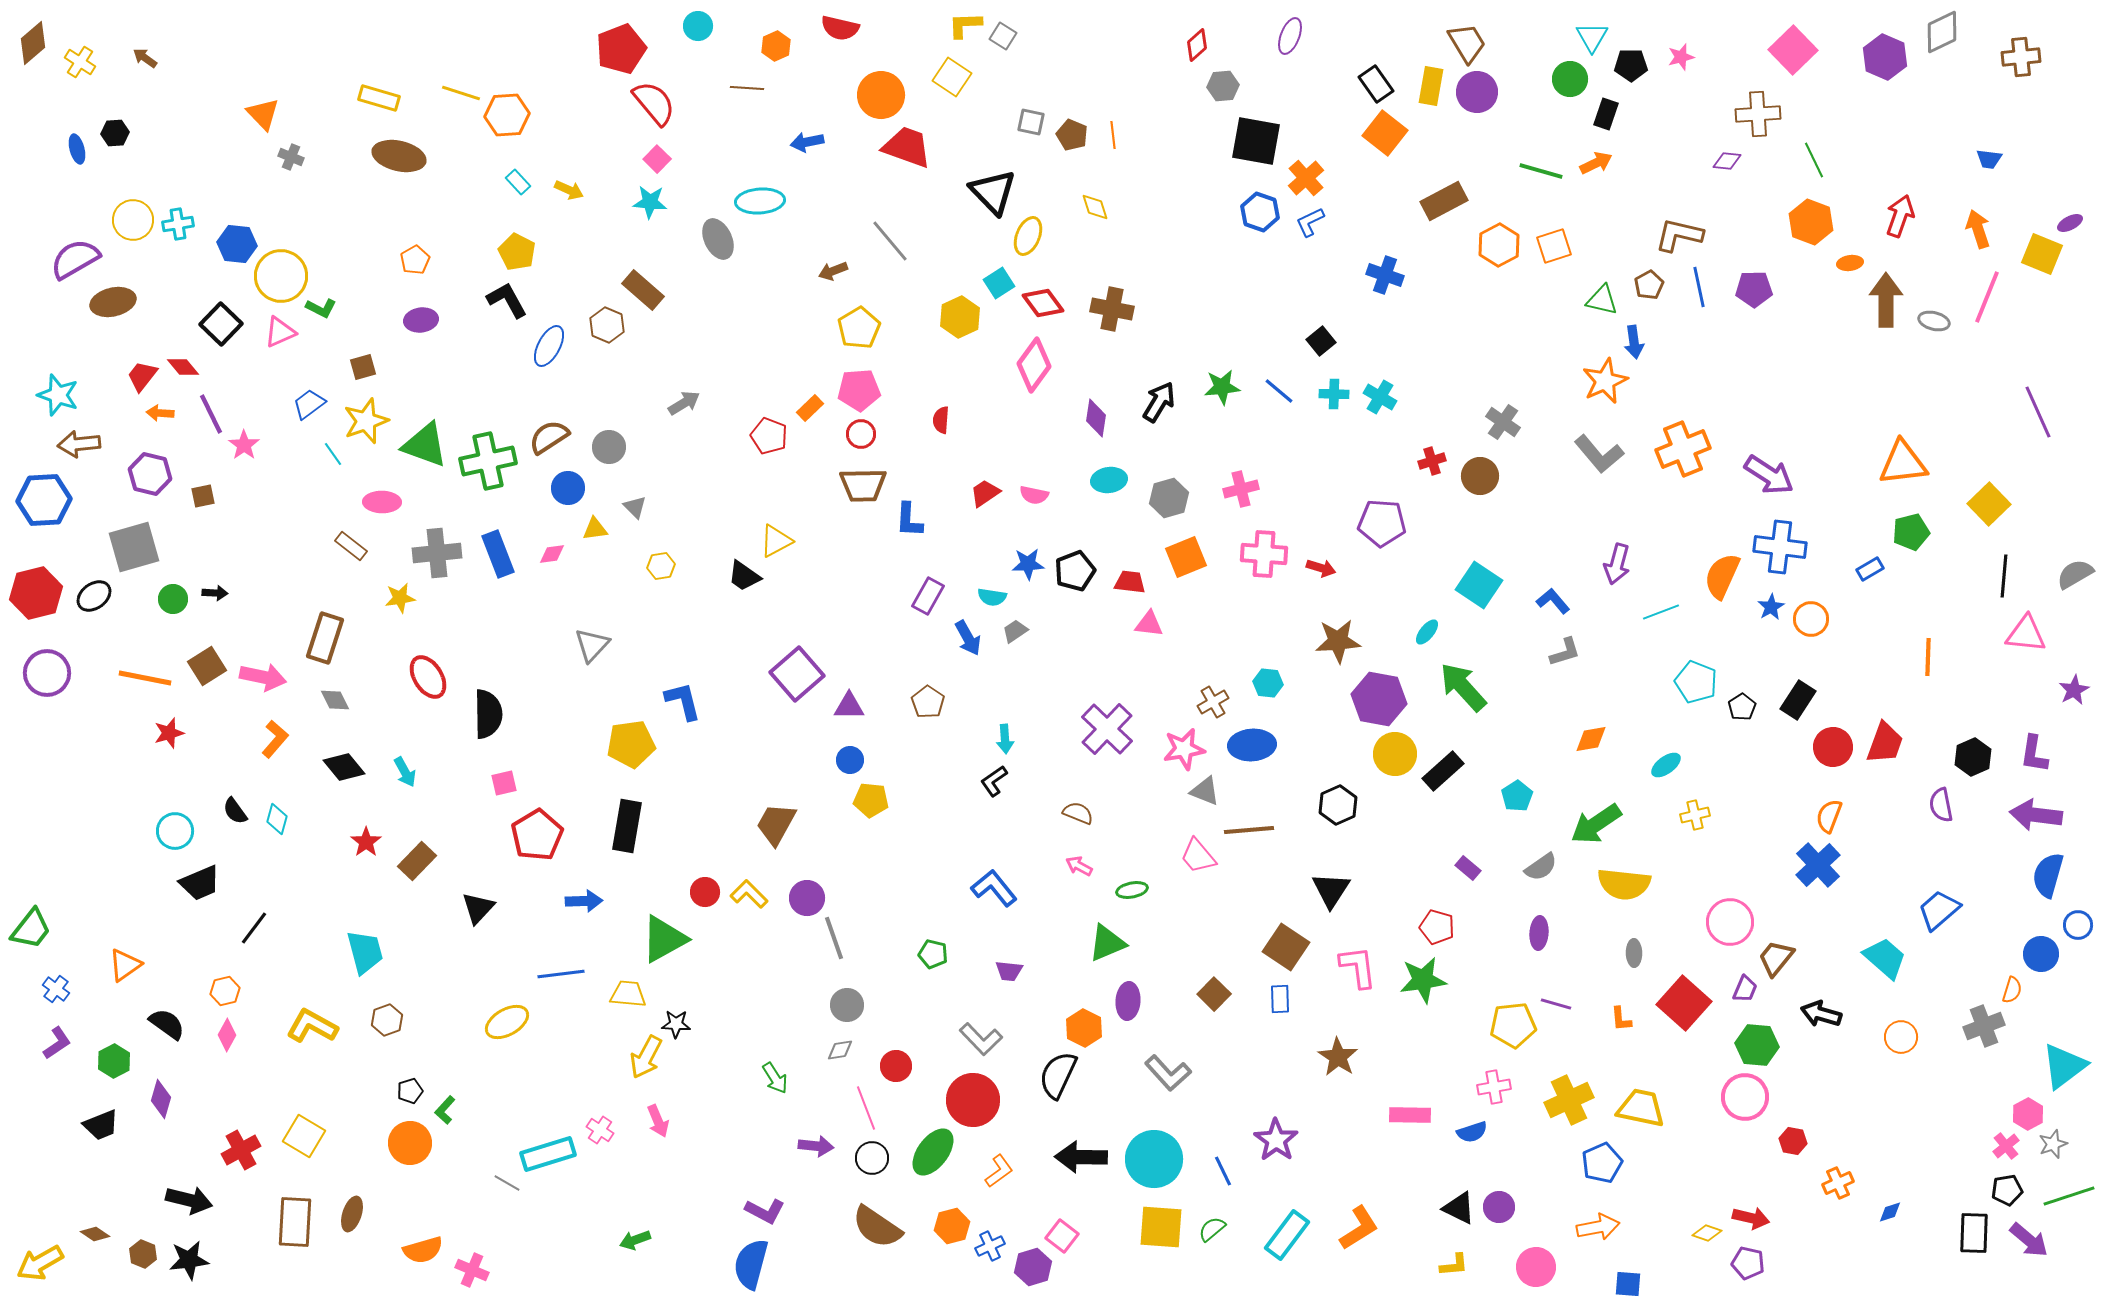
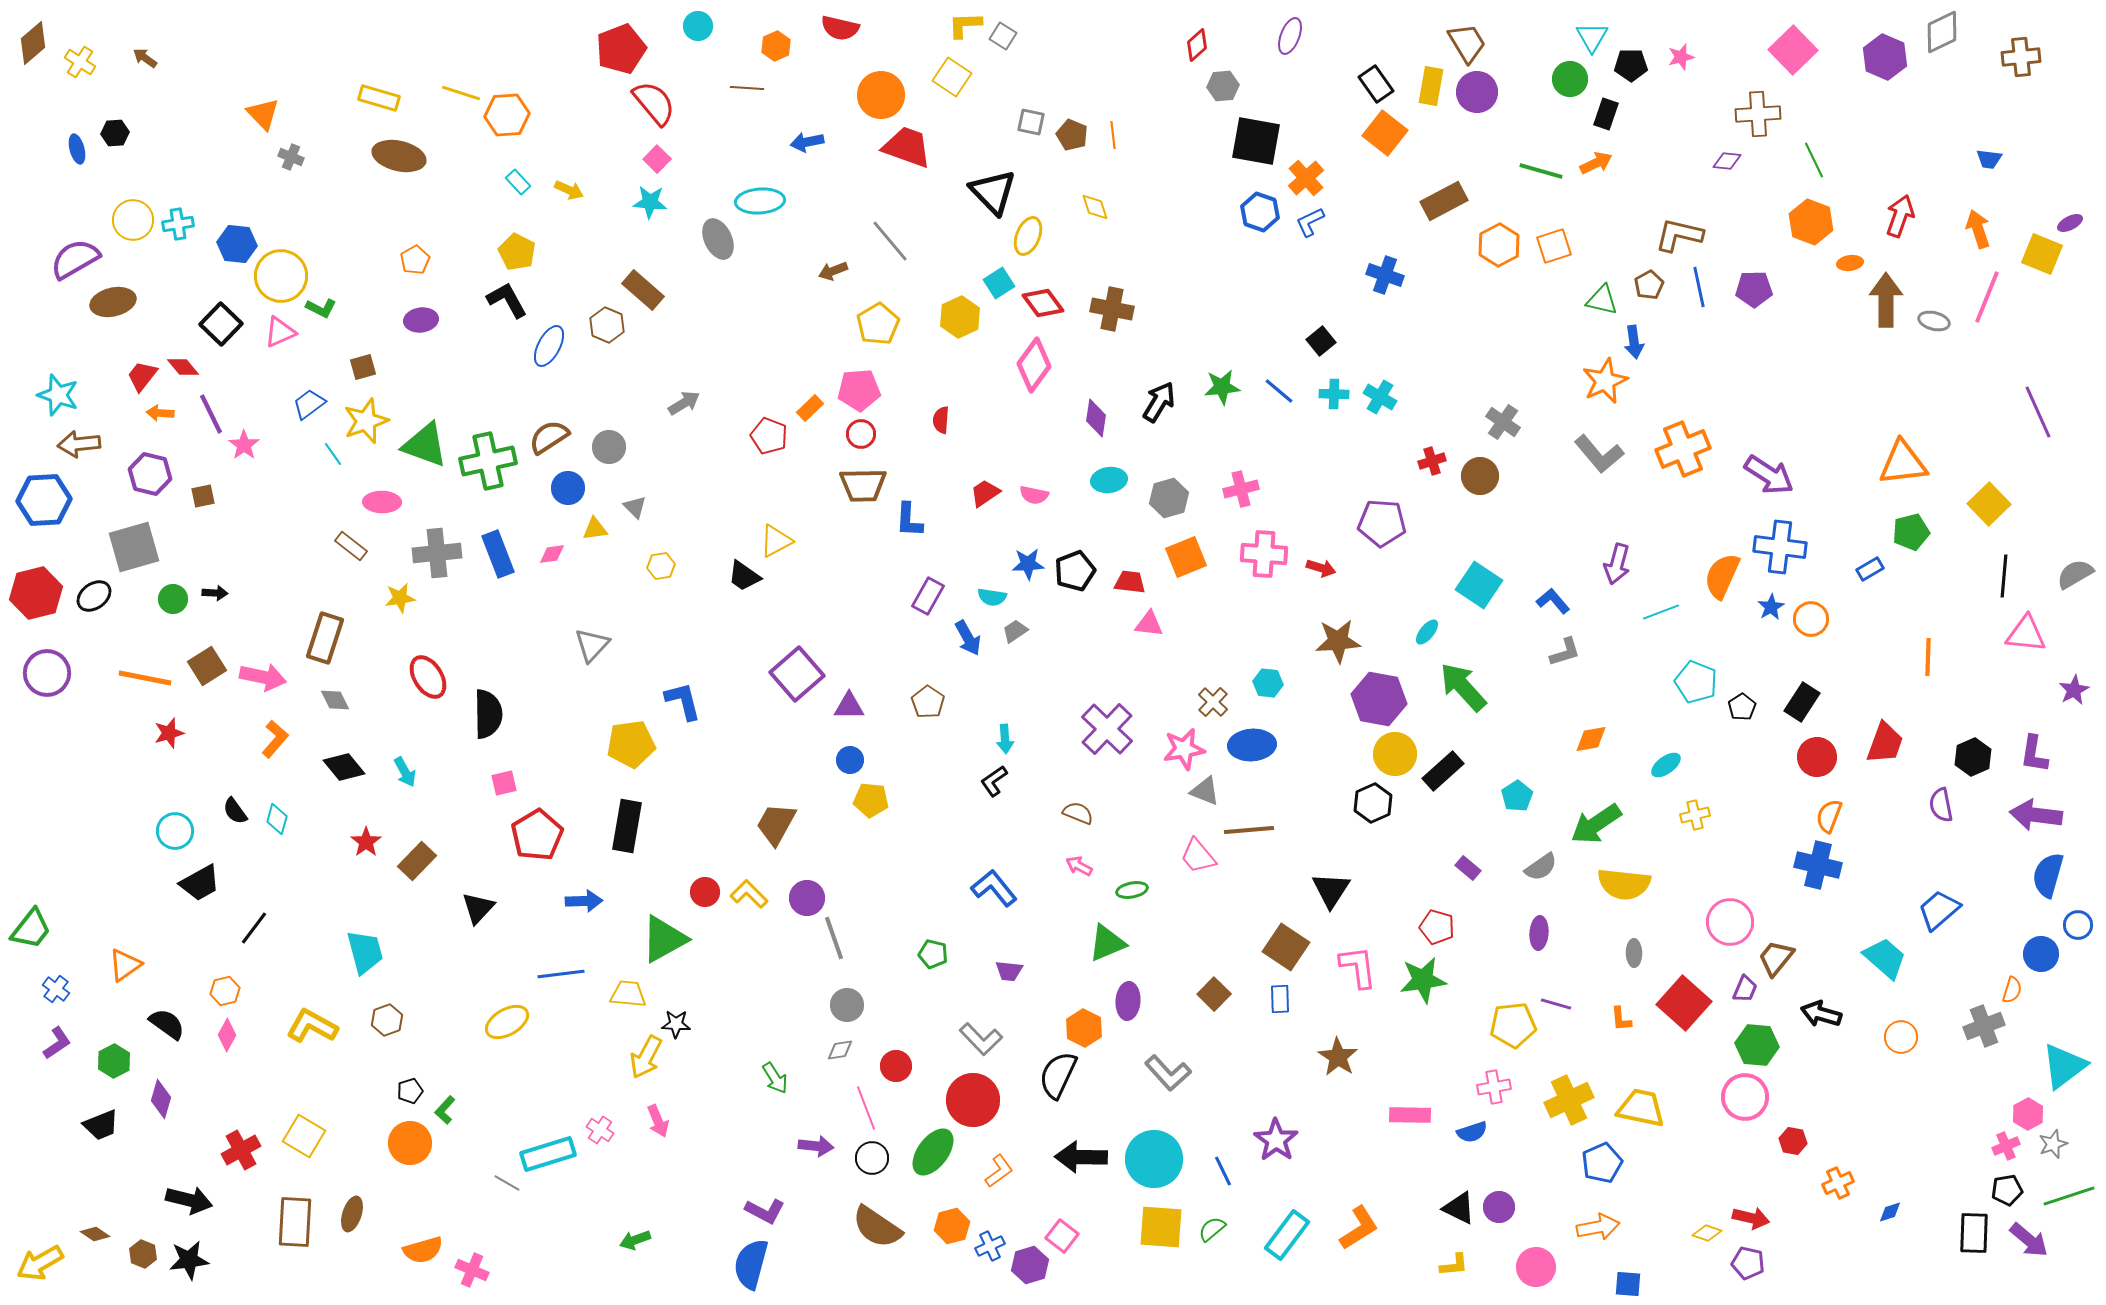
yellow pentagon at (859, 328): moved 19 px right, 4 px up
black rectangle at (1798, 700): moved 4 px right, 2 px down
brown cross at (1213, 702): rotated 16 degrees counterclockwise
red circle at (1833, 747): moved 16 px left, 10 px down
black hexagon at (1338, 805): moved 35 px right, 2 px up
blue cross at (1818, 865): rotated 33 degrees counterclockwise
black trapezoid at (200, 883): rotated 6 degrees counterclockwise
pink cross at (2006, 1146): rotated 16 degrees clockwise
purple hexagon at (1033, 1267): moved 3 px left, 2 px up
